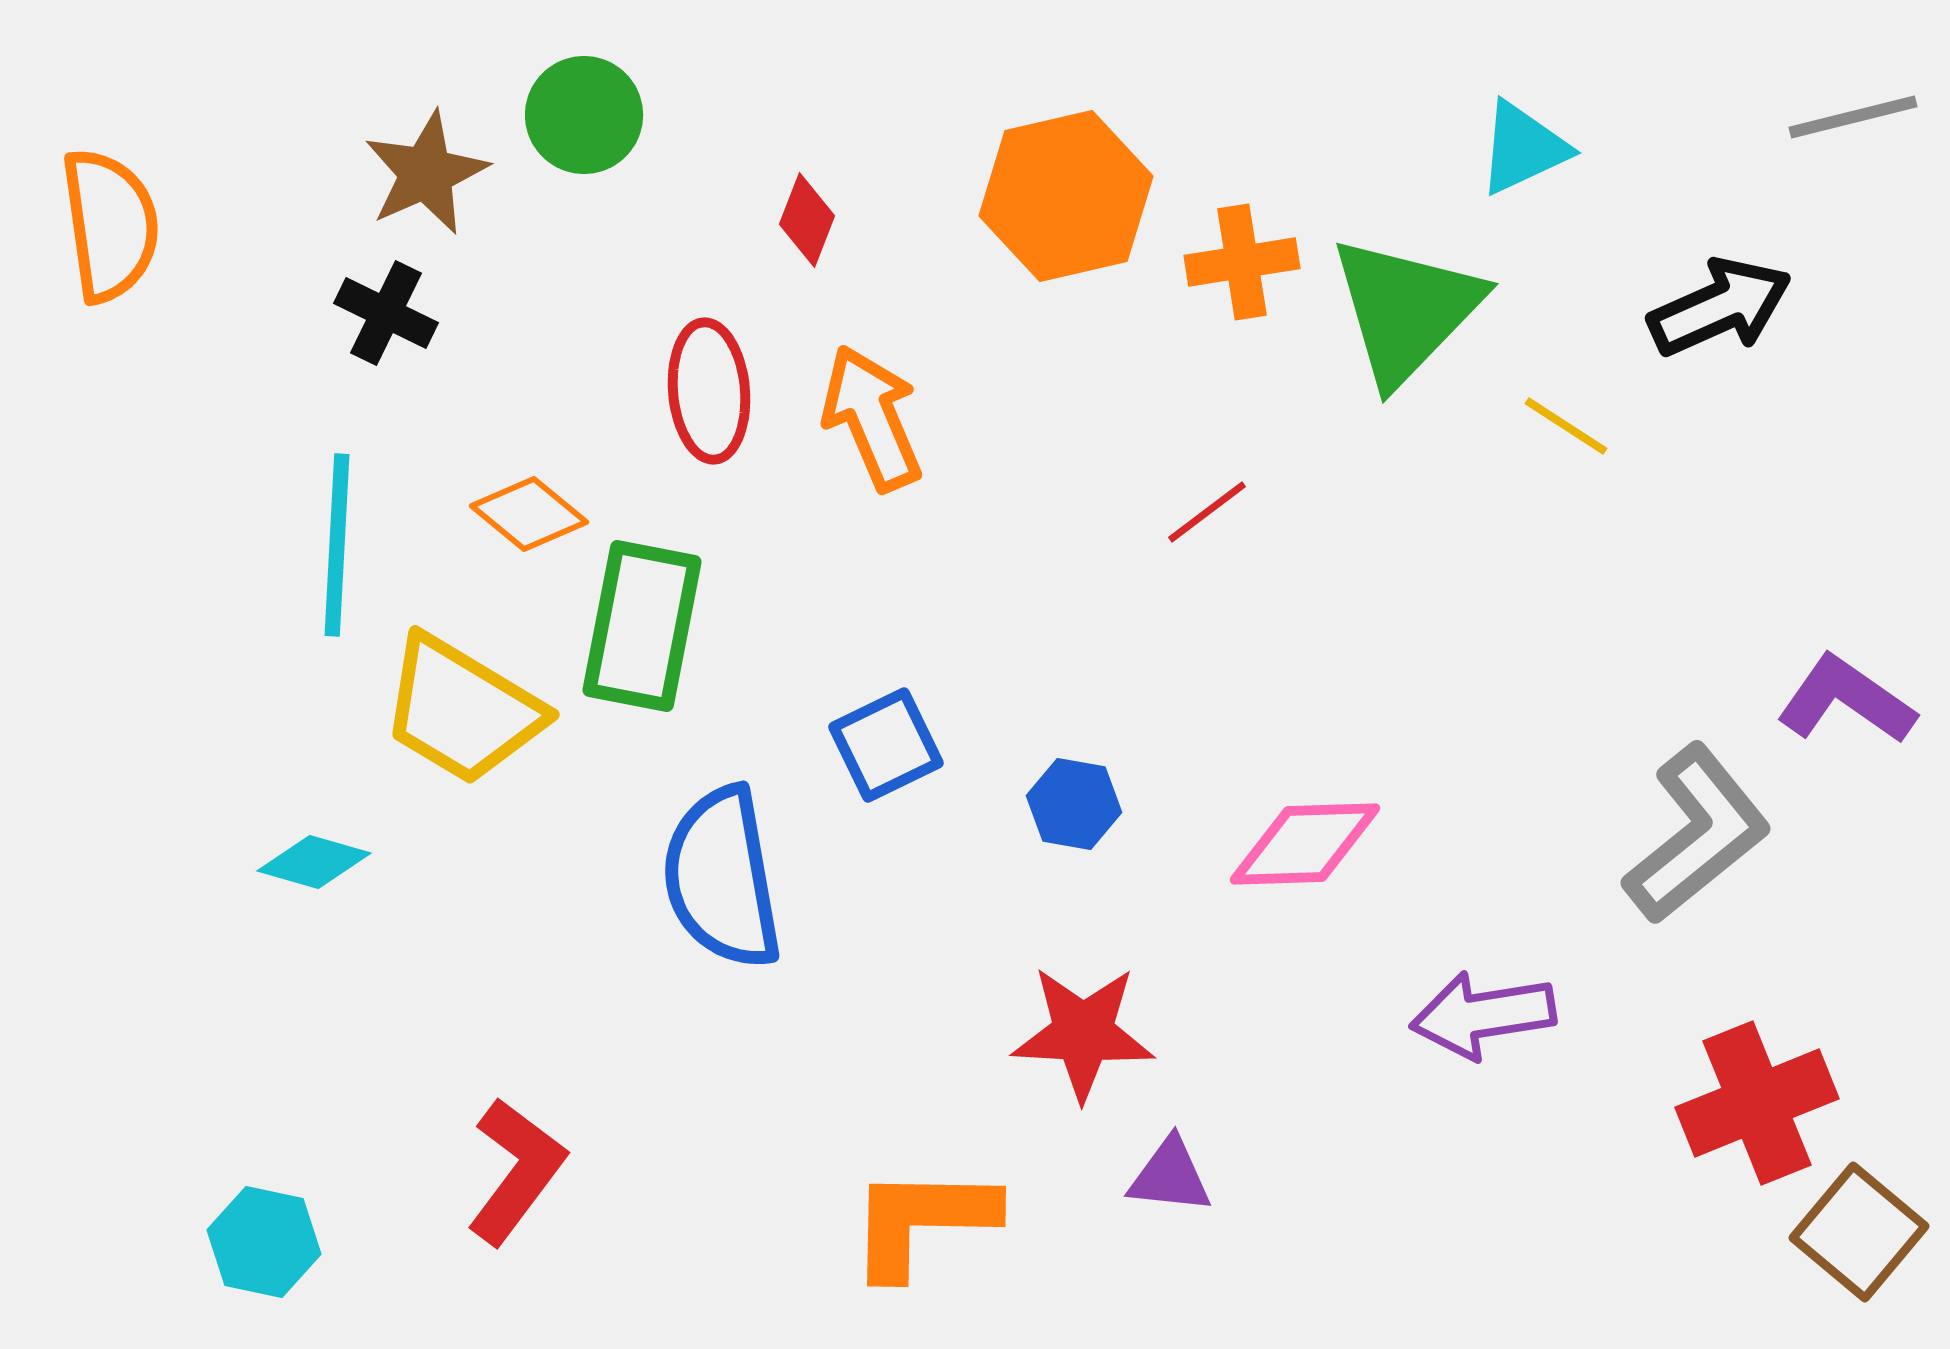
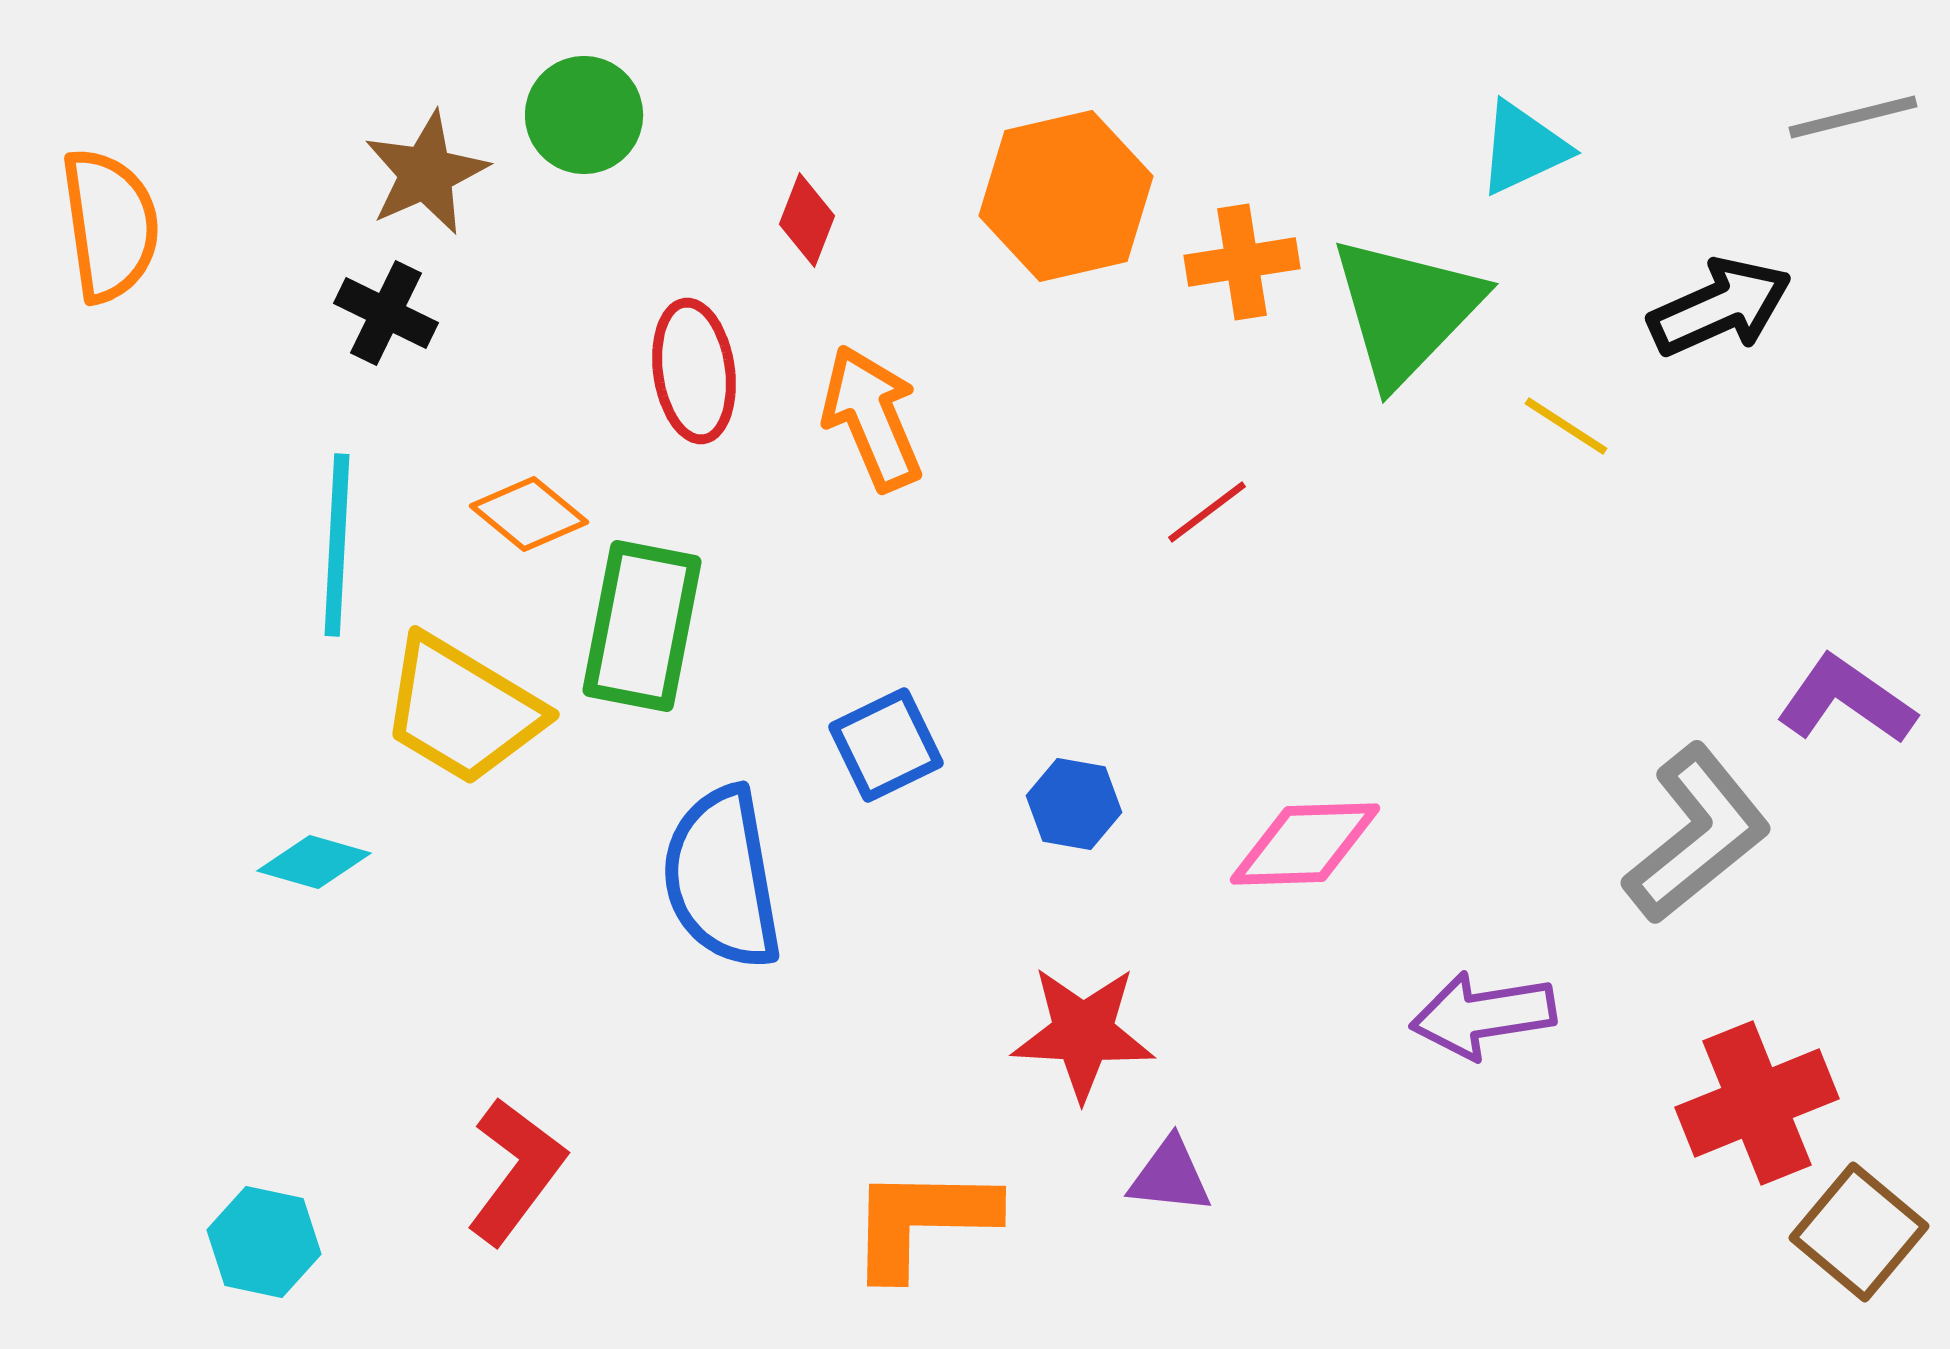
red ellipse: moved 15 px left, 20 px up; rotated 3 degrees counterclockwise
